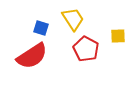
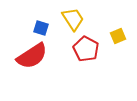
yellow square: rotated 21 degrees counterclockwise
